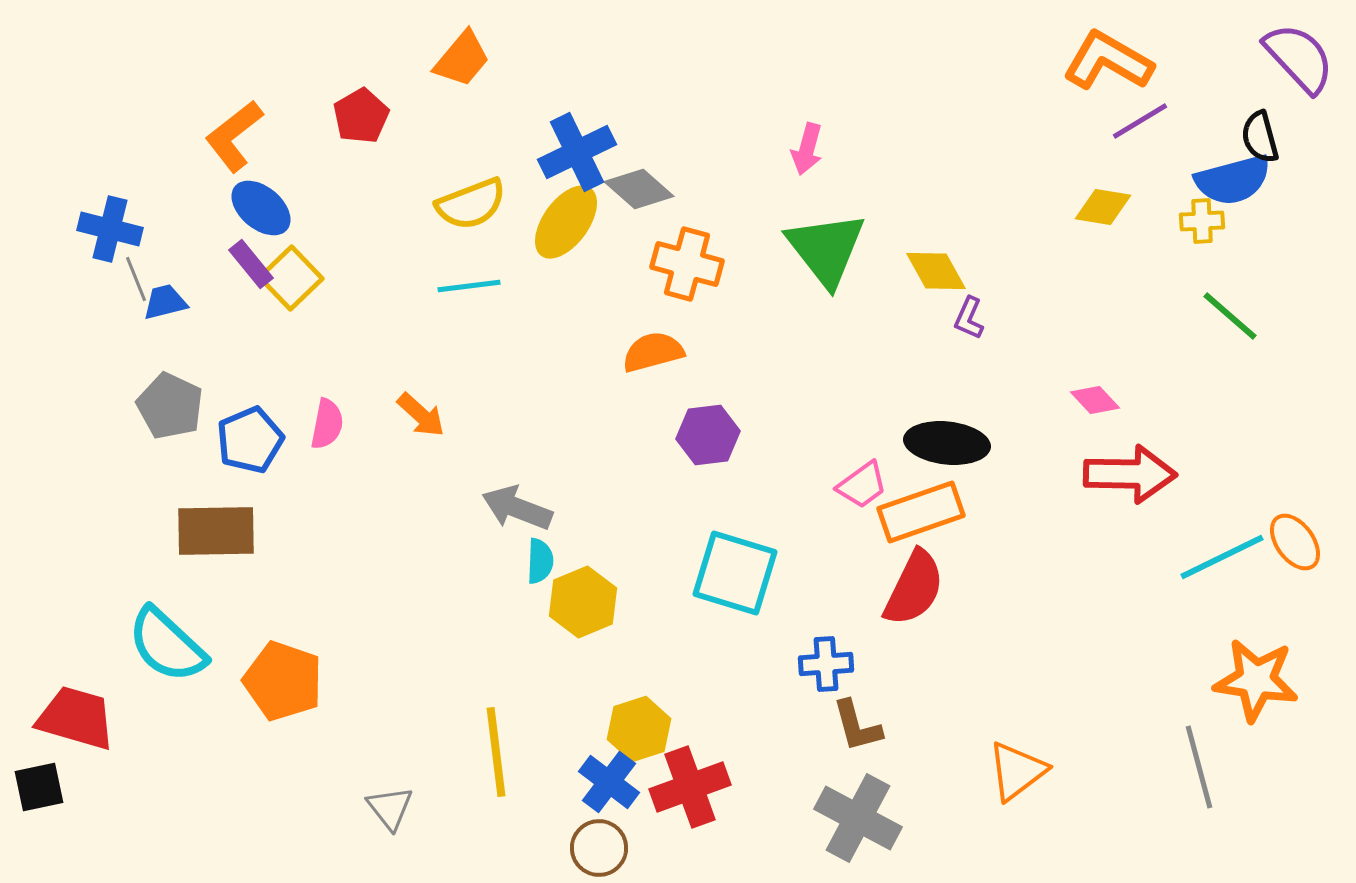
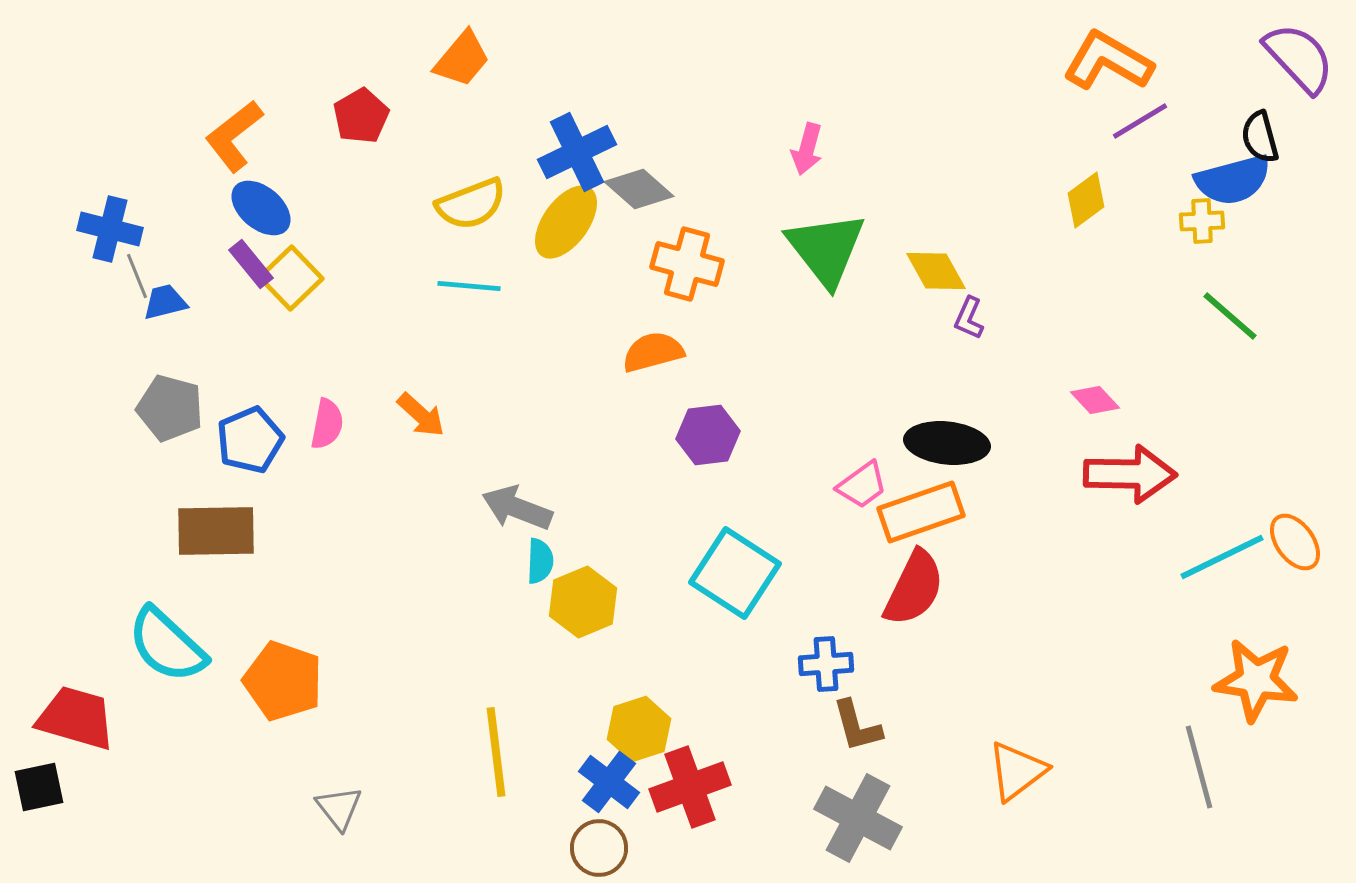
yellow diamond at (1103, 207): moved 17 px left, 7 px up; rotated 46 degrees counterclockwise
gray line at (136, 279): moved 1 px right, 3 px up
cyan line at (469, 286): rotated 12 degrees clockwise
gray pentagon at (170, 406): moved 2 px down; rotated 10 degrees counterclockwise
cyan square at (735, 573): rotated 16 degrees clockwise
gray triangle at (390, 808): moved 51 px left
